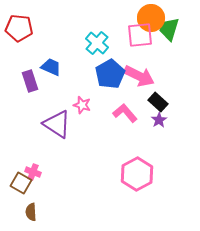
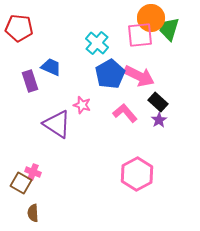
brown semicircle: moved 2 px right, 1 px down
